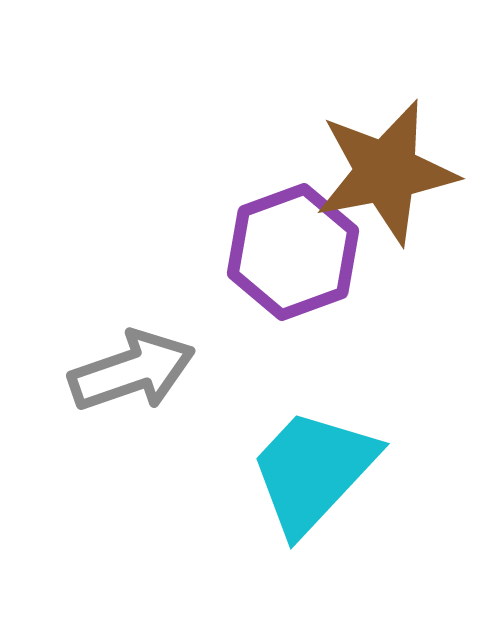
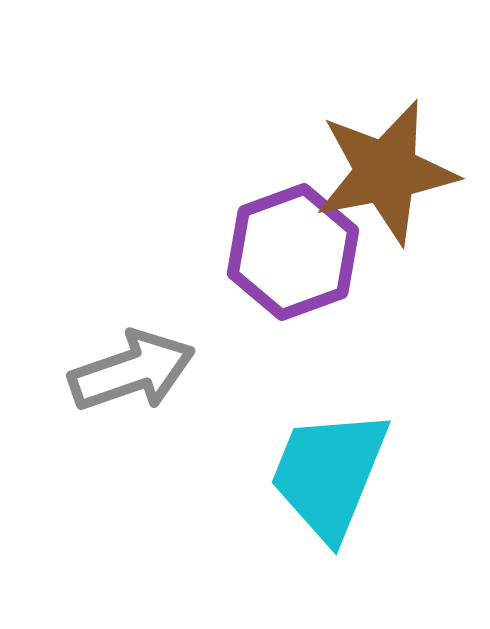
cyan trapezoid: moved 16 px right, 3 px down; rotated 21 degrees counterclockwise
